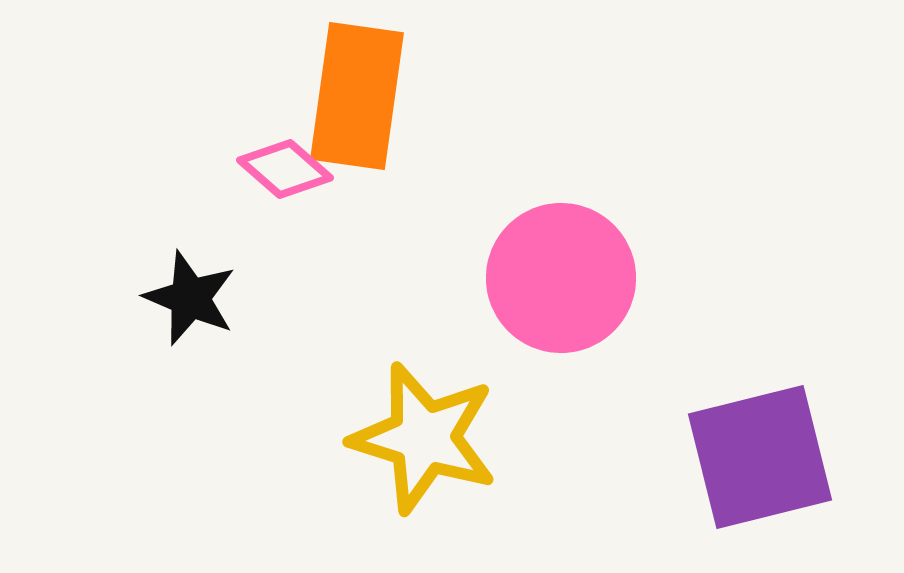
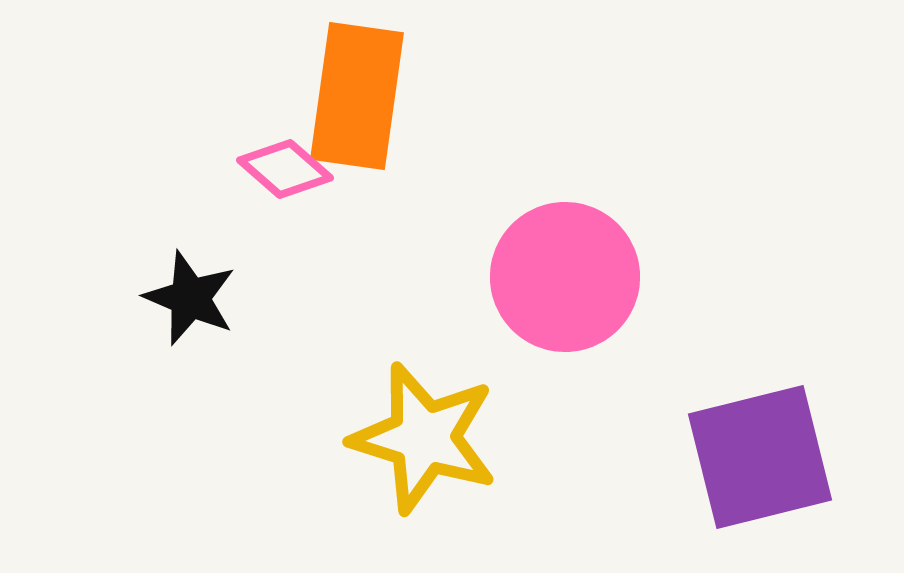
pink circle: moved 4 px right, 1 px up
